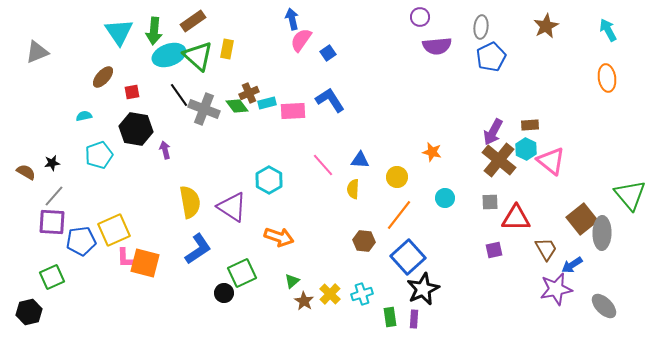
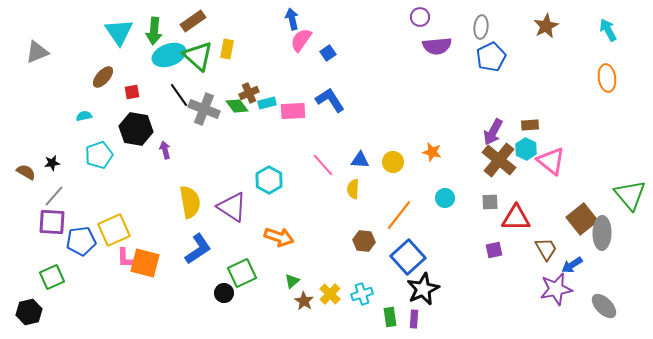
yellow circle at (397, 177): moved 4 px left, 15 px up
